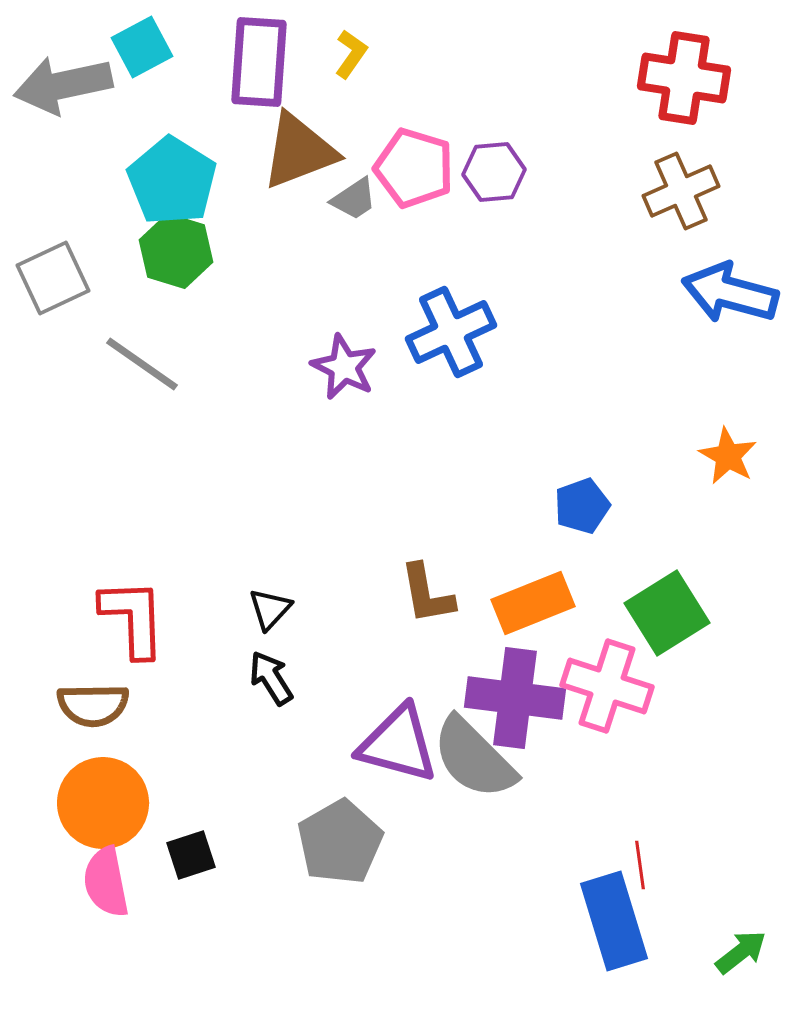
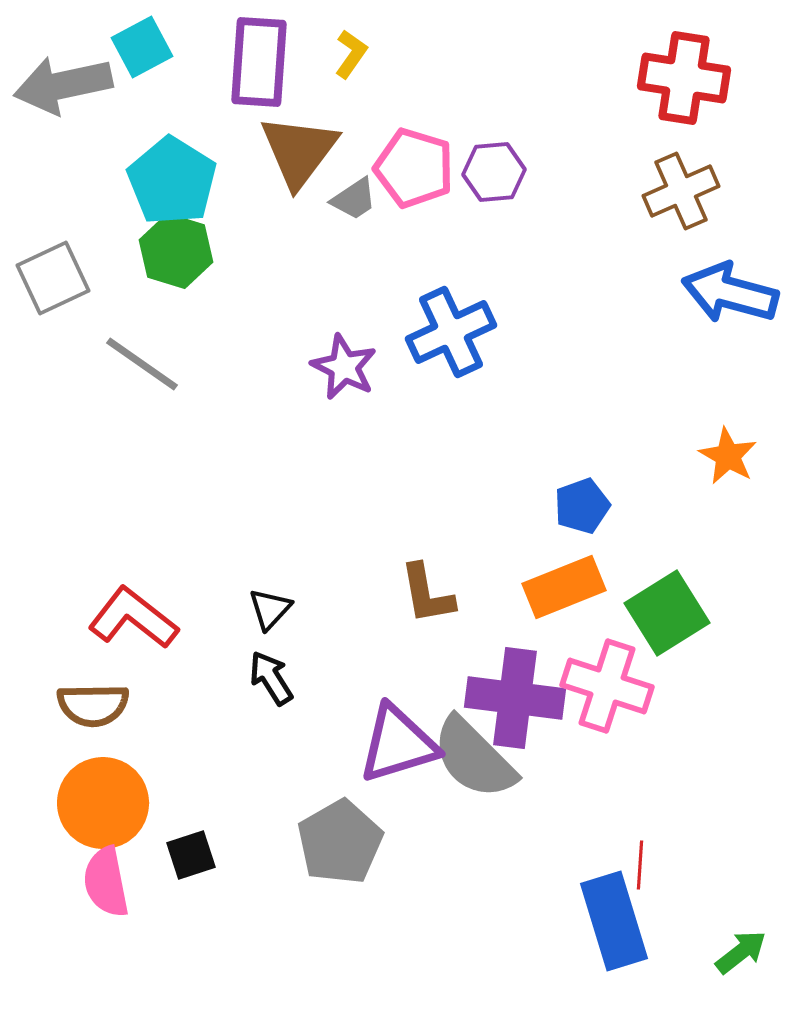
brown triangle: rotated 32 degrees counterclockwise
orange rectangle: moved 31 px right, 16 px up
red L-shape: rotated 50 degrees counterclockwise
purple triangle: rotated 32 degrees counterclockwise
red line: rotated 12 degrees clockwise
